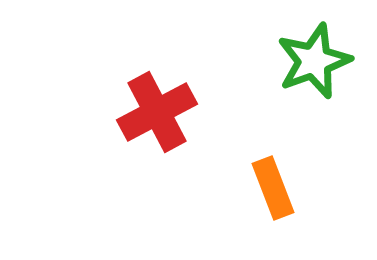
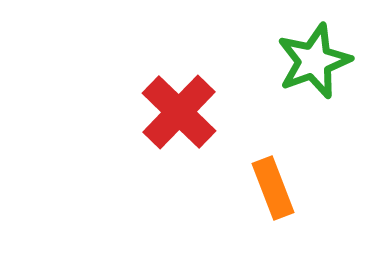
red cross: moved 22 px right; rotated 18 degrees counterclockwise
